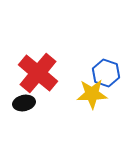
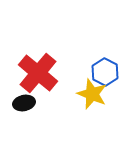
blue hexagon: moved 1 px left, 1 px up; rotated 8 degrees clockwise
yellow star: rotated 24 degrees clockwise
